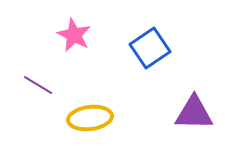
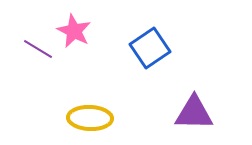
pink star: moved 4 px up
purple line: moved 36 px up
yellow ellipse: rotated 9 degrees clockwise
